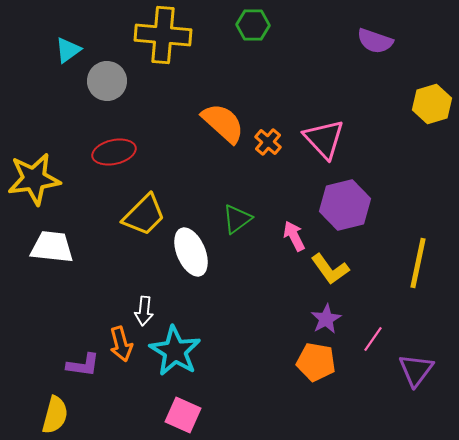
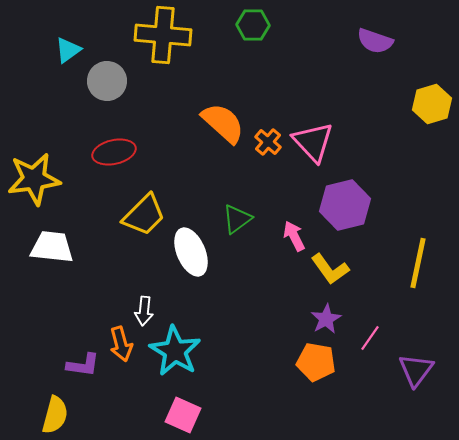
pink triangle: moved 11 px left, 3 px down
pink line: moved 3 px left, 1 px up
